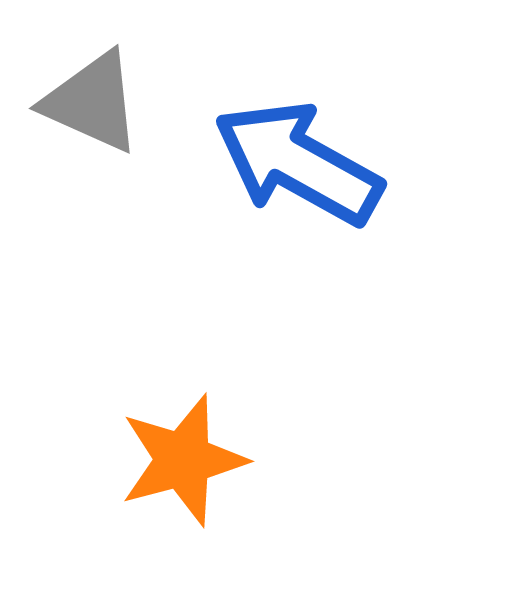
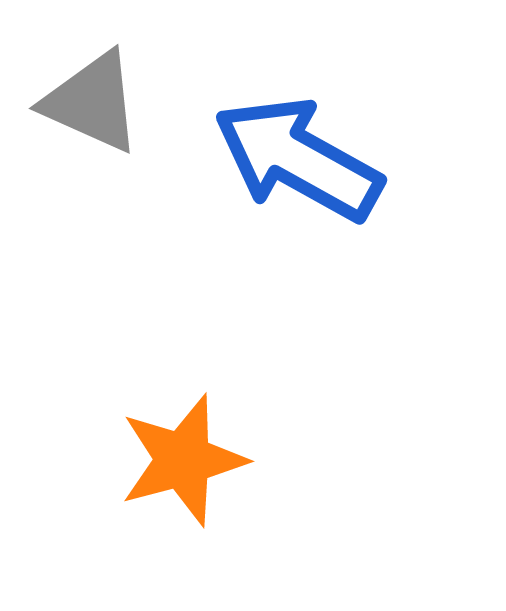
blue arrow: moved 4 px up
